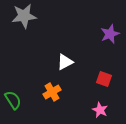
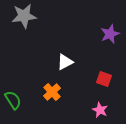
orange cross: rotated 12 degrees counterclockwise
